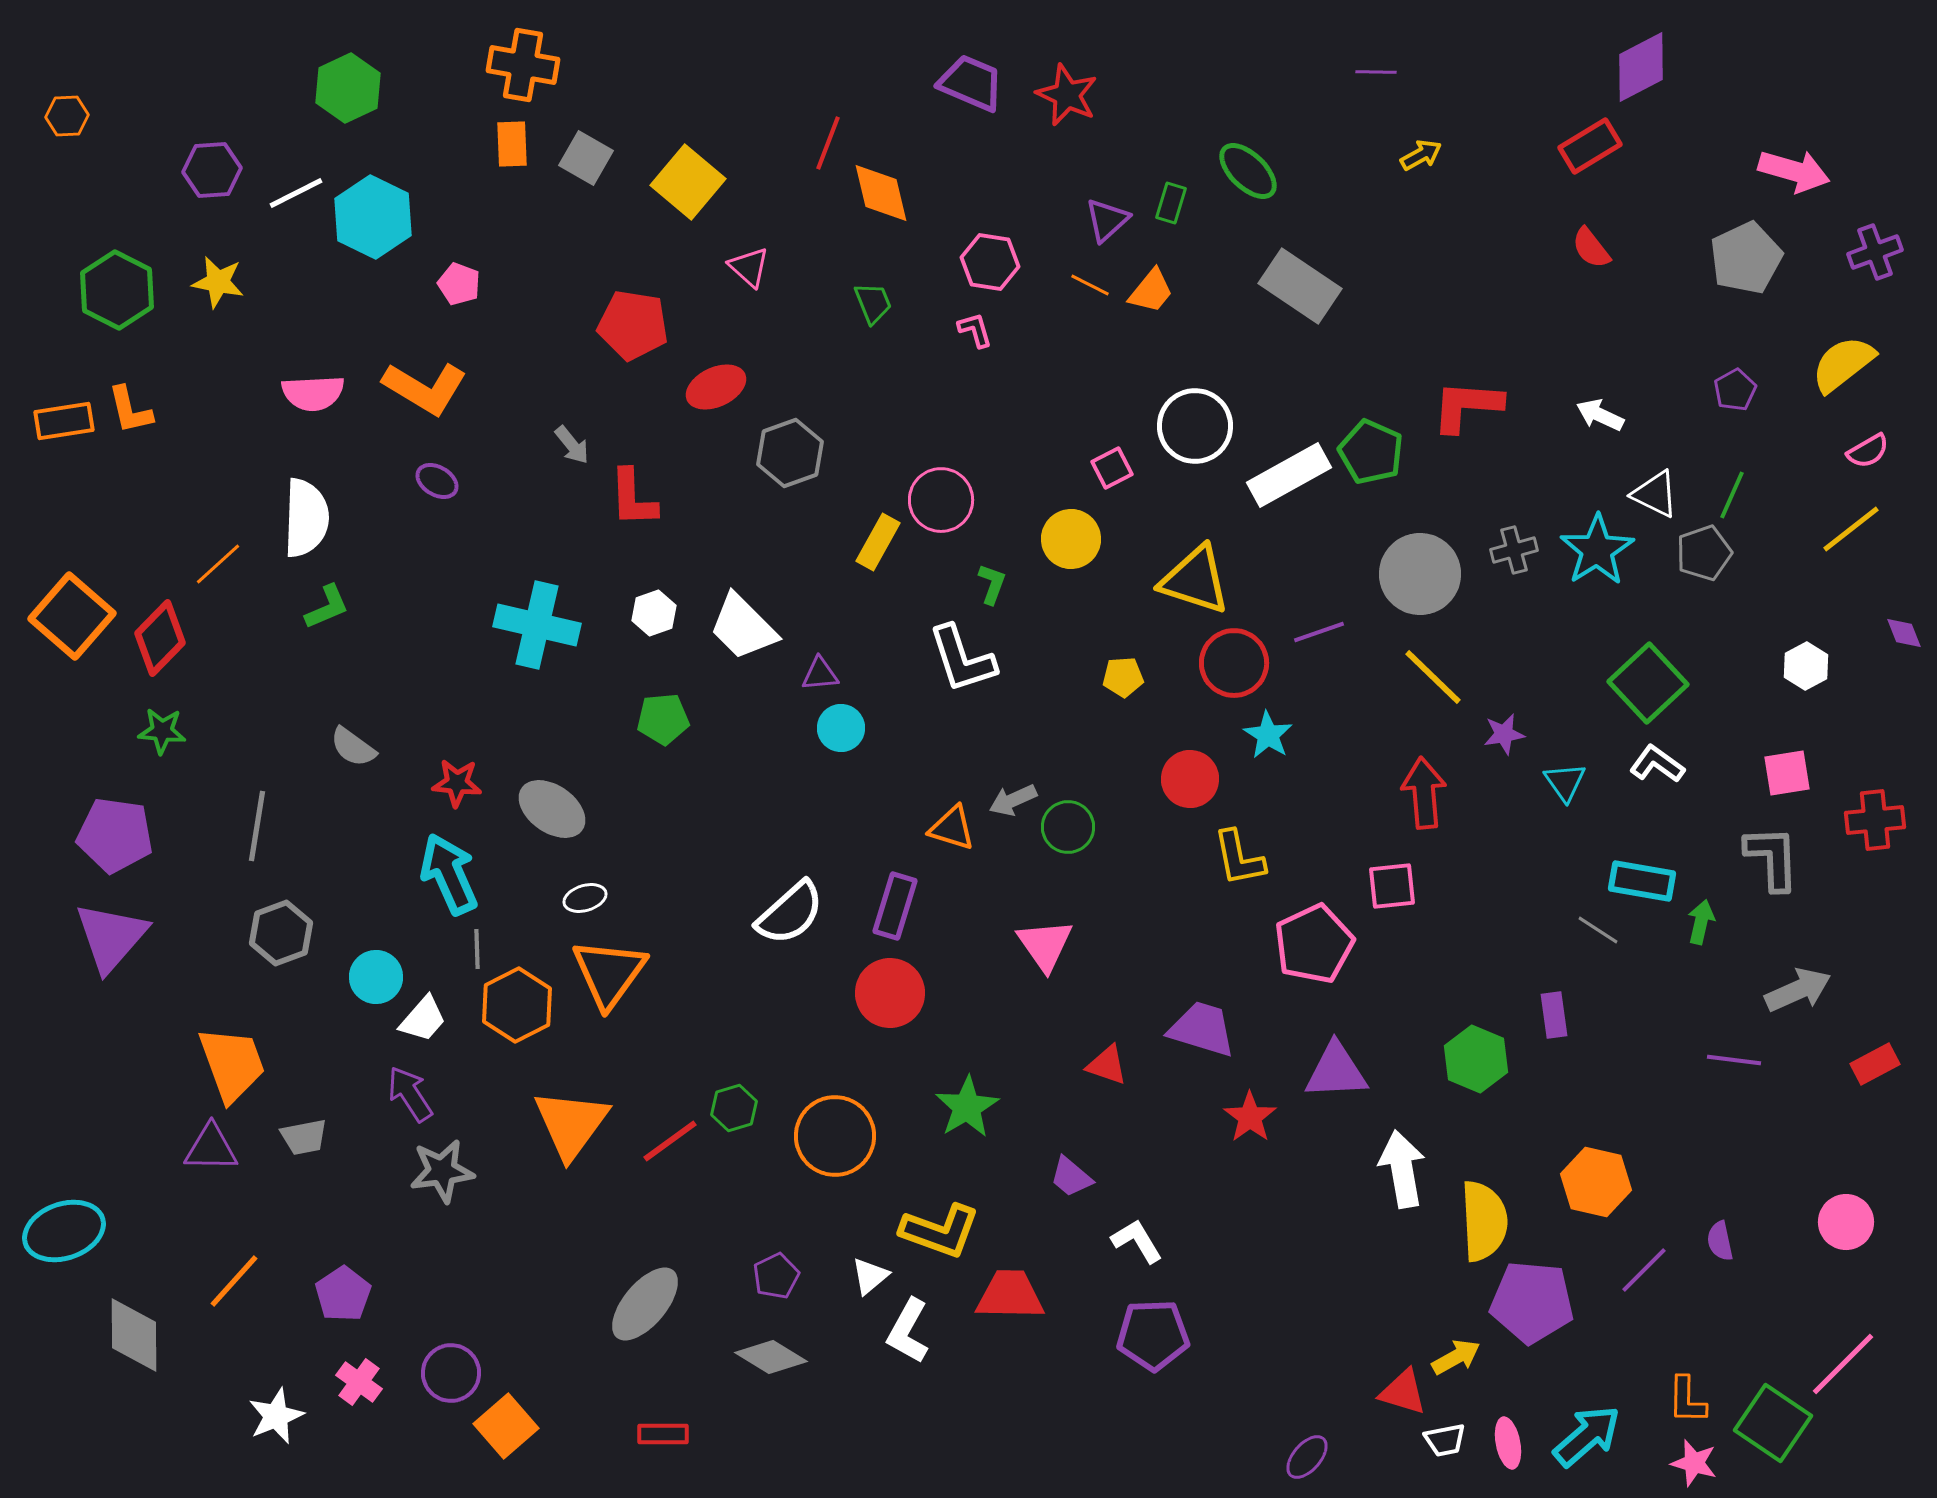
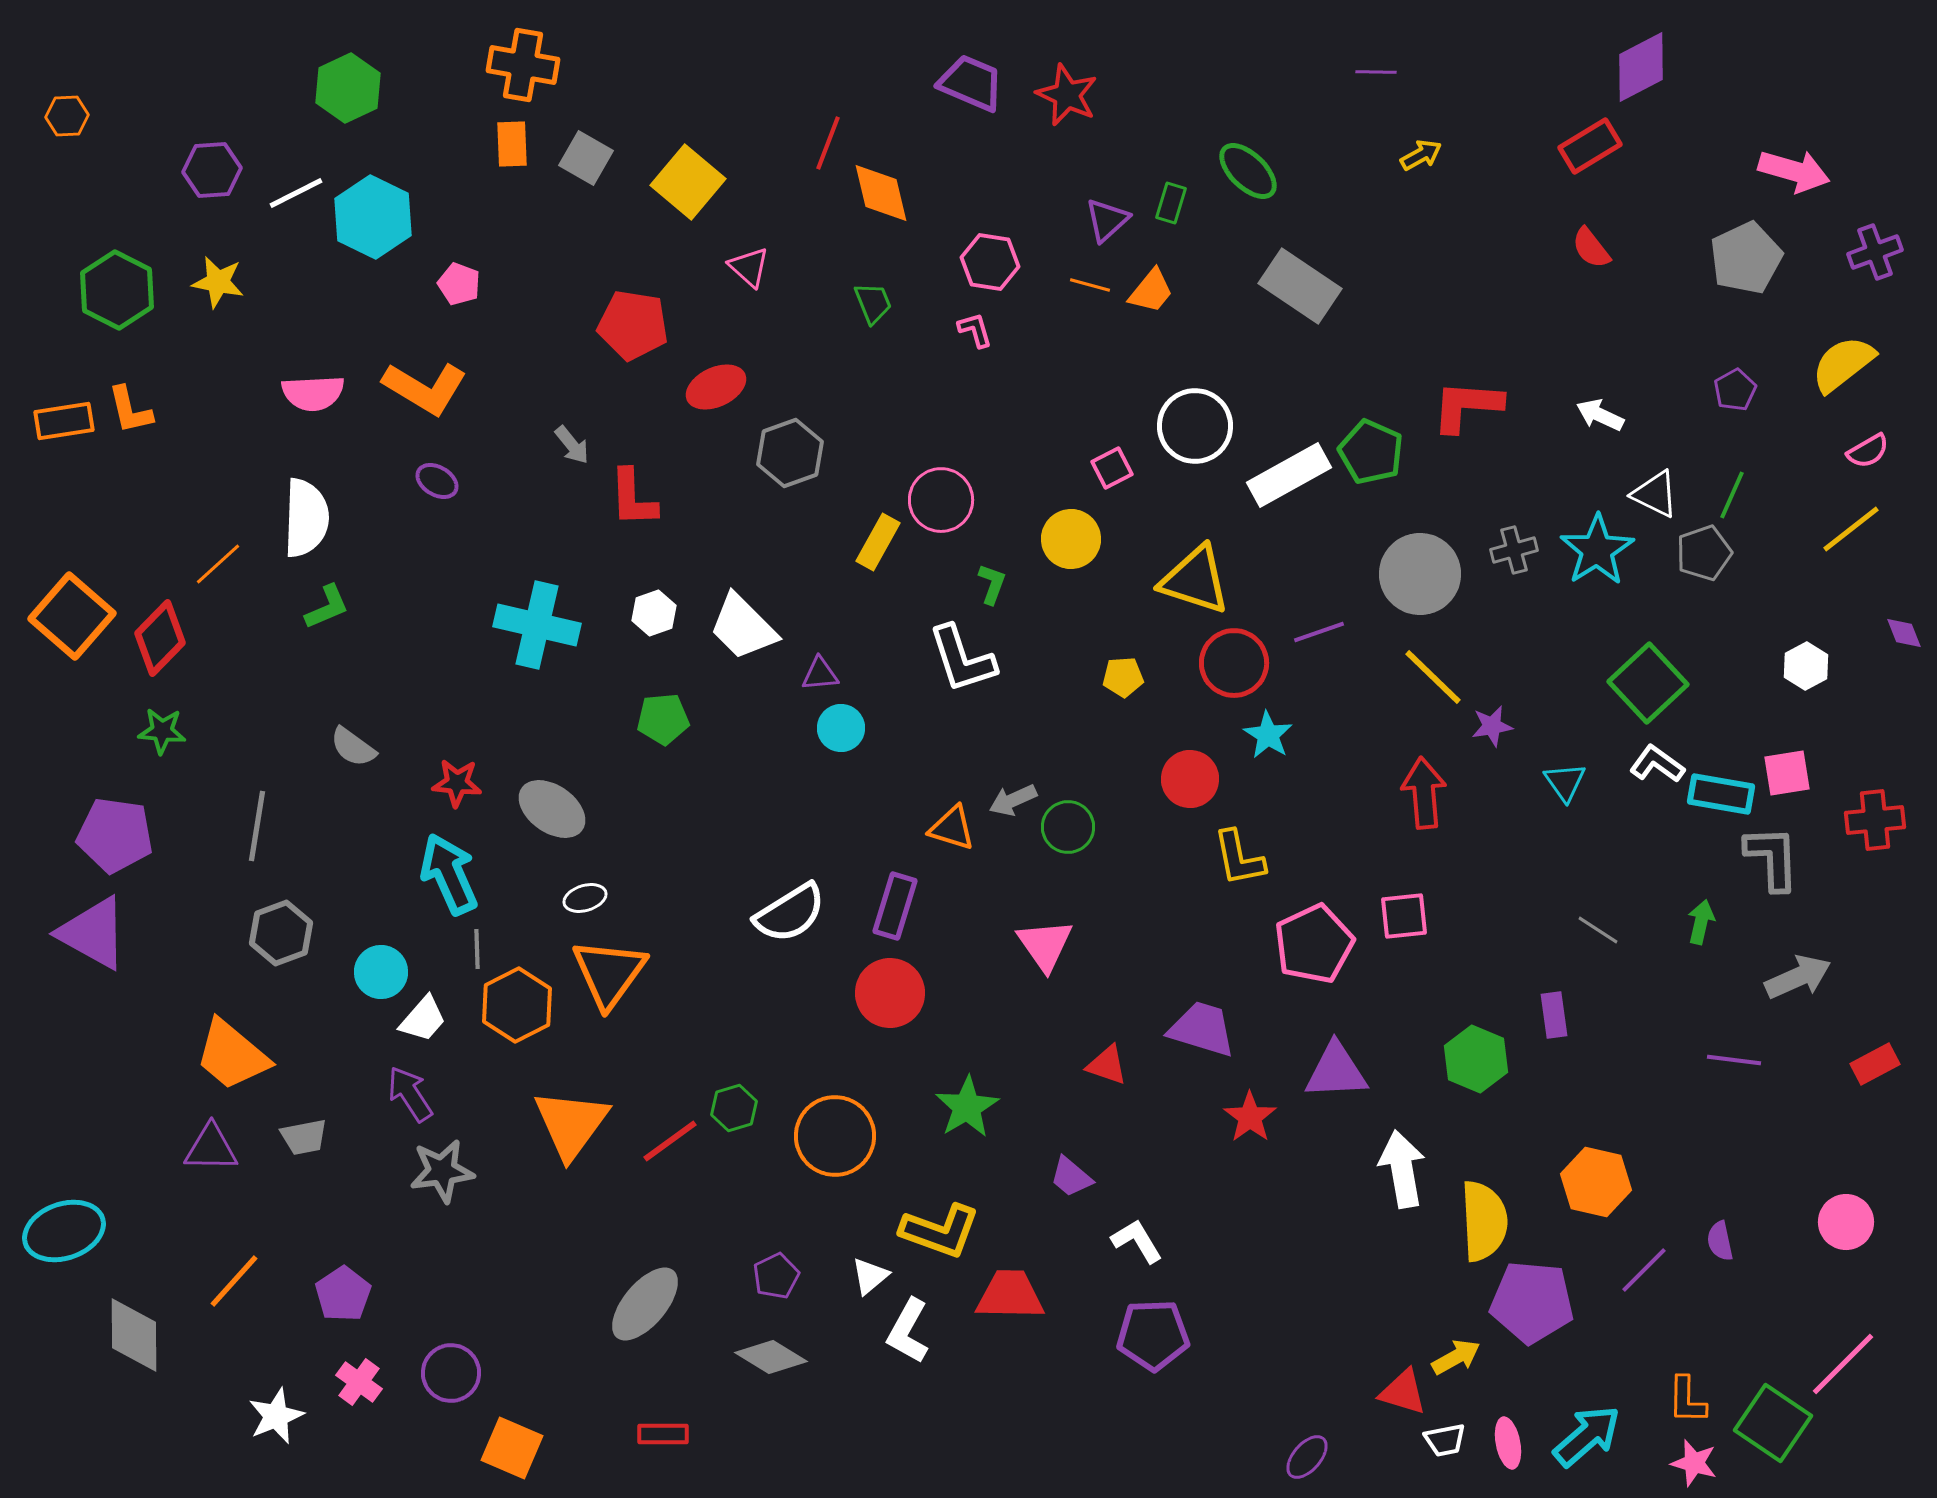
orange line at (1090, 285): rotated 12 degrees counterclockwise
purple star at (1504, 734): moved 12 px left, 8 px up
cyan rectangle at (1642, 881): moved 79 px right, 87 px up
pink square at (1392, 886): moved 12 px right, 30 px down
white semicircle at (790, 913): rotated 10 degrees clockwise
purple triangle at (111, 937): moved 18 px left, 4 px up; rotated 42 degrees counterclockwise
cyan circle at (376, 977): moved 5 px right, 5 px up
gray arrow at (1798, 990): moved 13 px up
orange trapezoid at (232, 1064): moved 9 px up; rotated 150 degrees clockwise
orange square at (506, 1426): moved 6 px right, 22 px down; rotated 26 degrees counterclockwise
